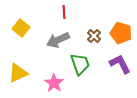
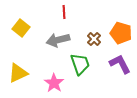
brown cross: moved 3 px down
gray arrow: rotated 10 degrees clockwise
